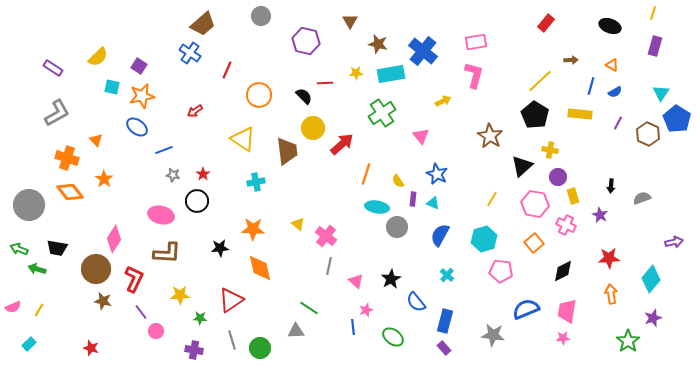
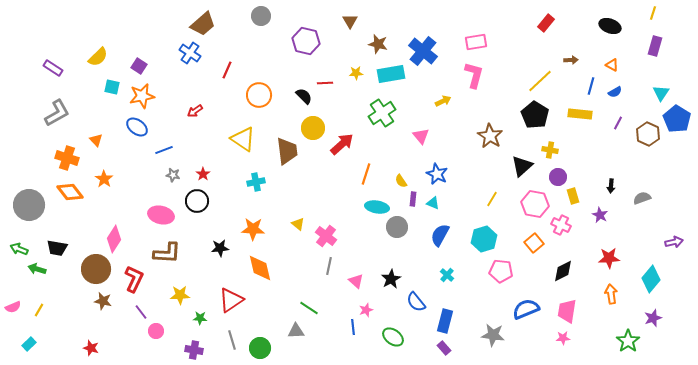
yellow semicircle at (398, 181): moved 3 px right
pink cross at (566, 225): moved 5 px left
